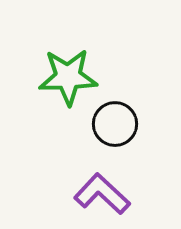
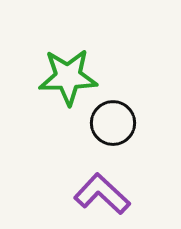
black circle: moved 2 px left, 1 px up
